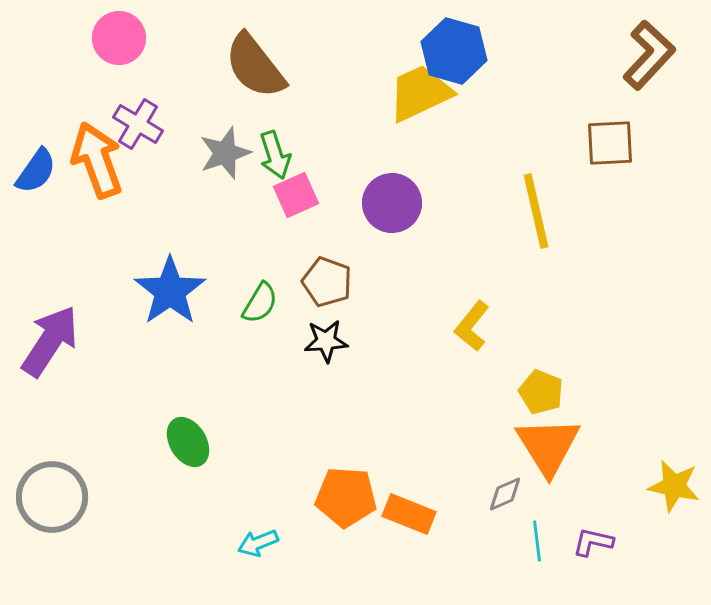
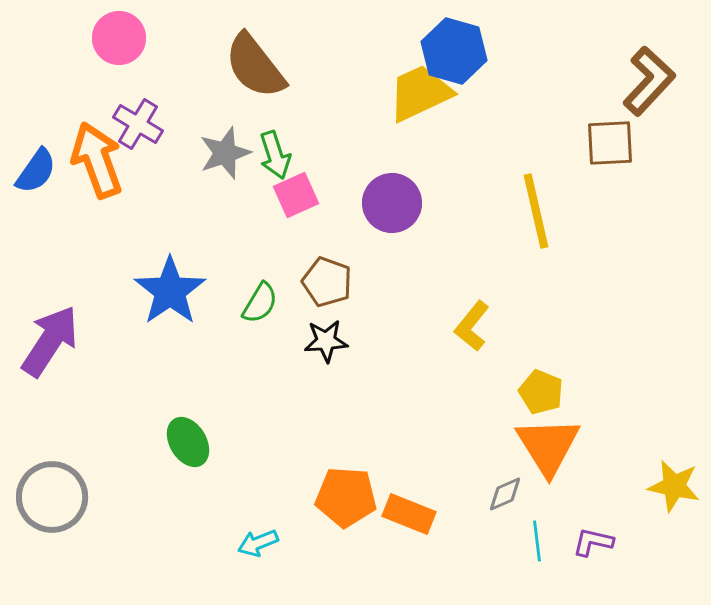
brown L-shape: moved 26 px down
